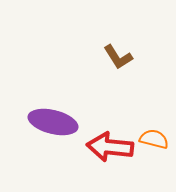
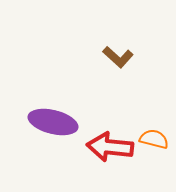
brown L-shape: rotated 16 degrees counterclockwise
